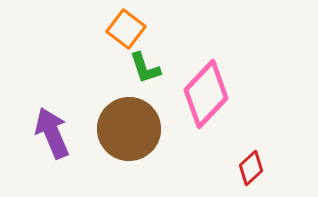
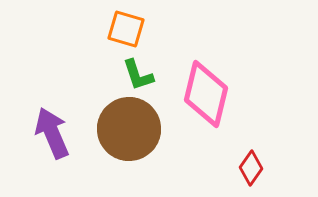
orange square: rotated 21 degrees counterclockwise
green L-shape: moved 7 px left, 7 px down
pink diamond: rotated 30 degrees counterclockwise
red diamond: rotated 12 degrees counterclockwise
